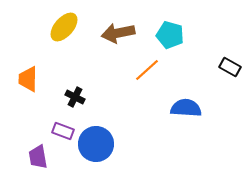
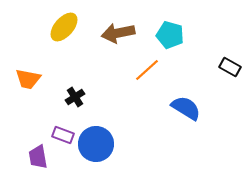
orange trapezoid: rotated 80 degrees counterclockwise
black cross: rotated 30 degrees clockwise
blue semicircle: rotated 28 degrees clockwise
purple rectangle: moved 4 px down
